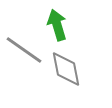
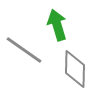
gray diamond: moved 9 px right; rotated 12 degrees clockwise
